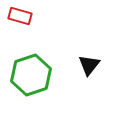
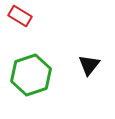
red rectangle: rotated 15 degrees clockwise
